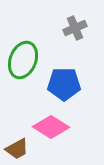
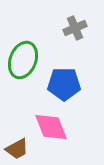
pink diamond: rotated 36 degrees clockwise
